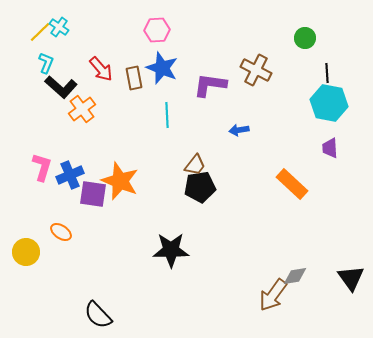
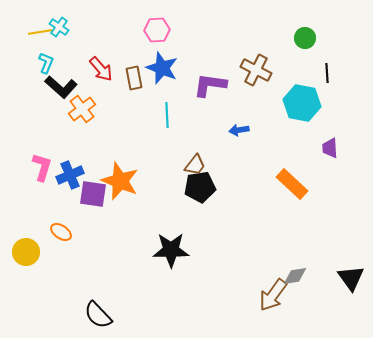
yellow line: rotated 35 degrees clockwise
cyan hexagon: moved 27 px left
